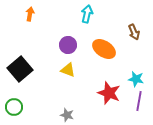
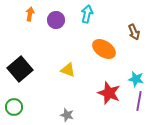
purple circle: moved 12 px left, 25 px up
